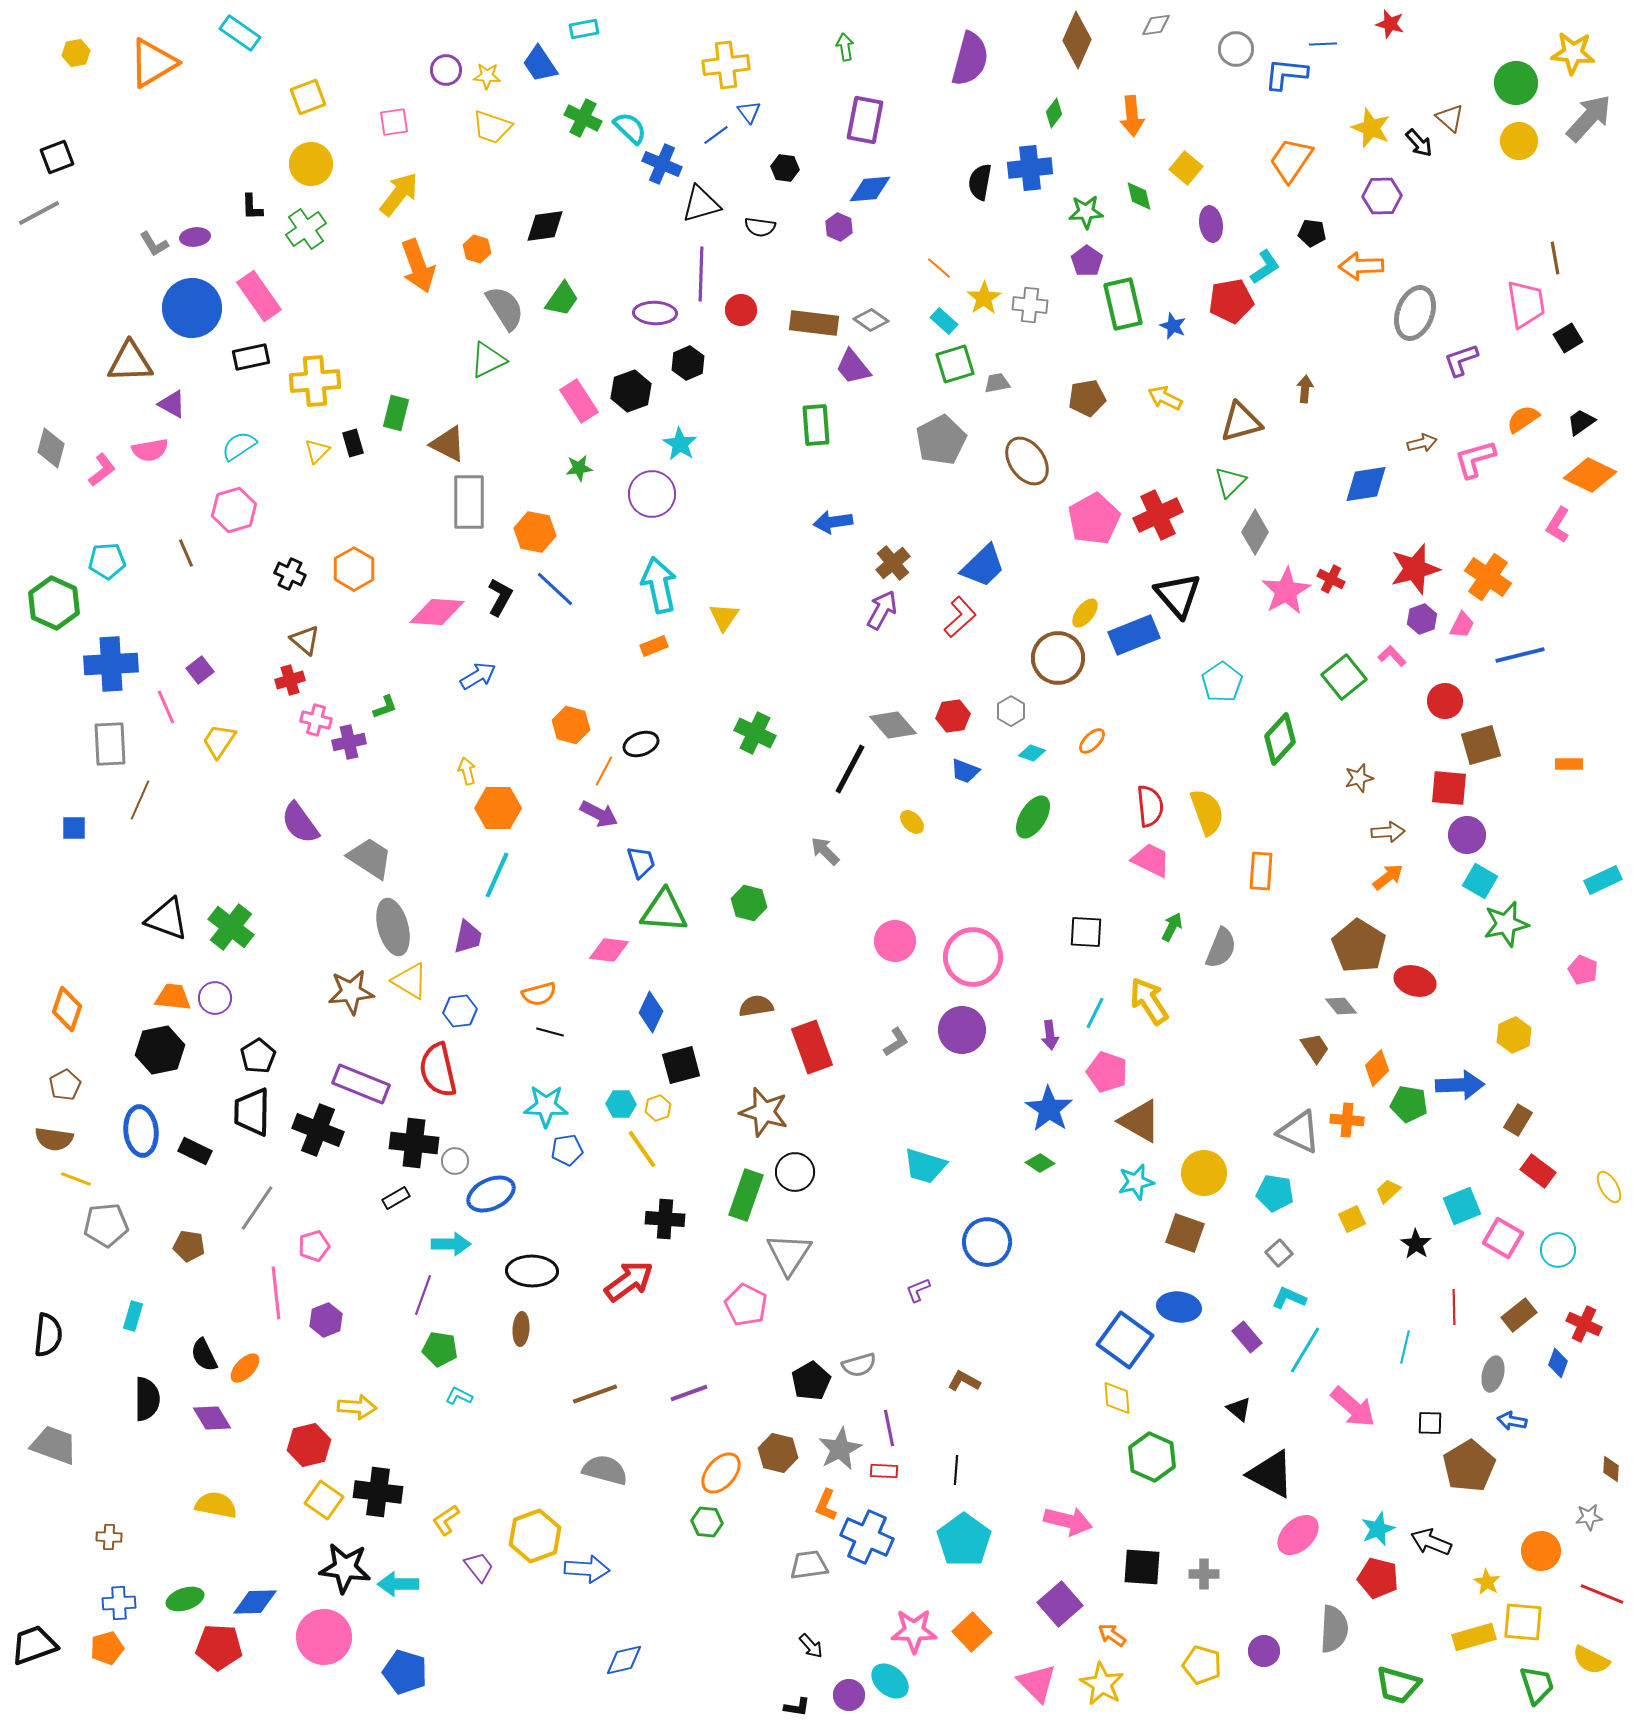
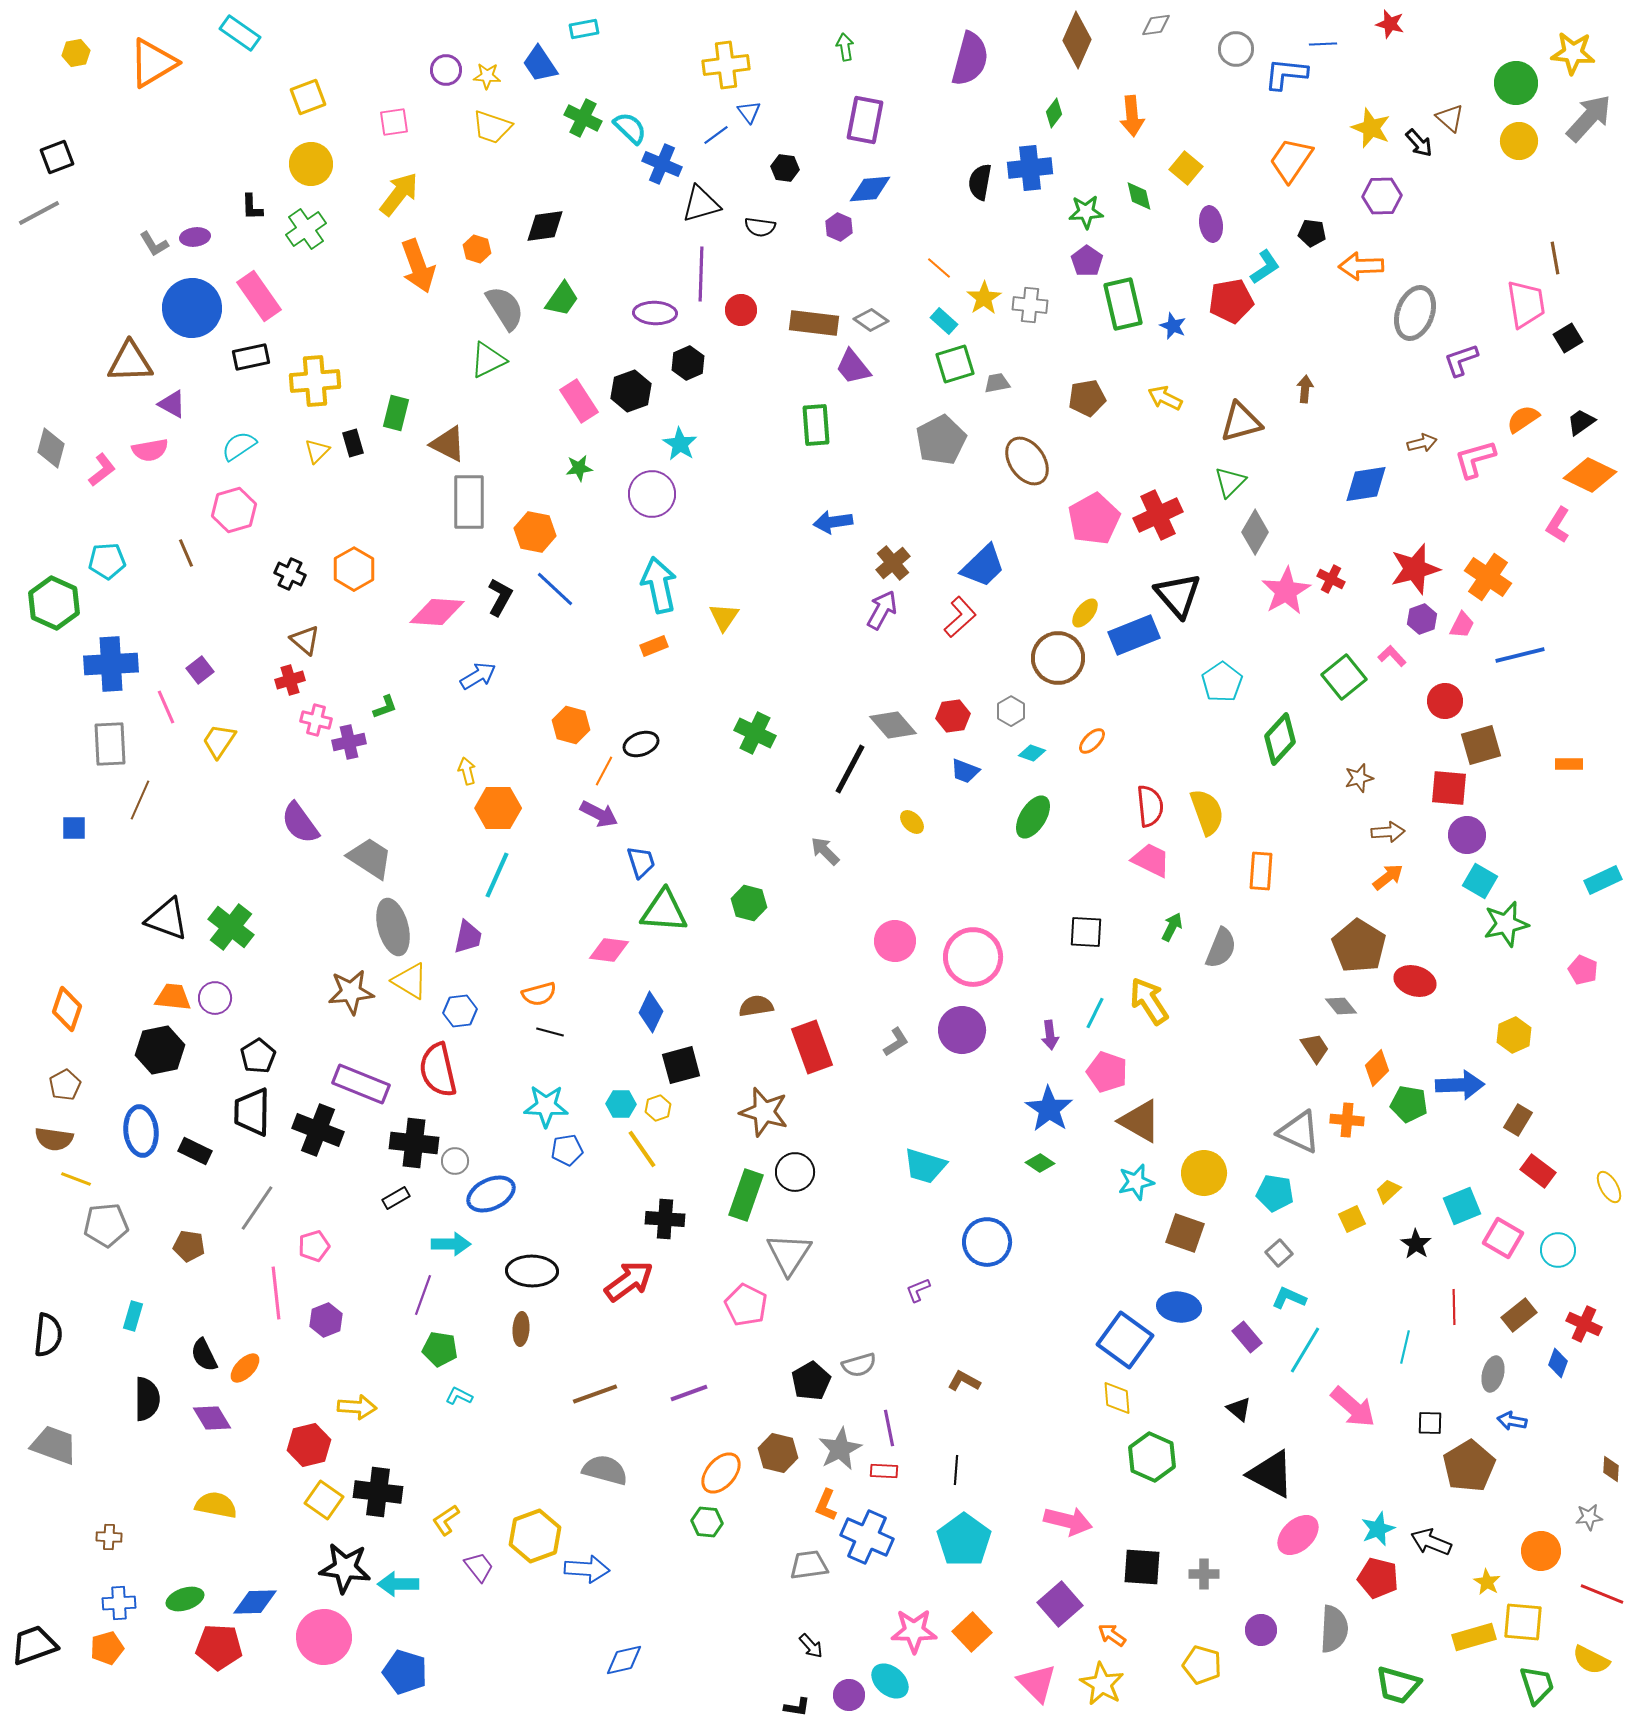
purple circle at (1264, 1651): moved 3 px left, 21 px up
